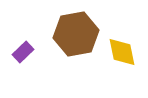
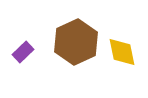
brown hexagon: moved 8 px down; rotated 15 degrees counterclockwise
